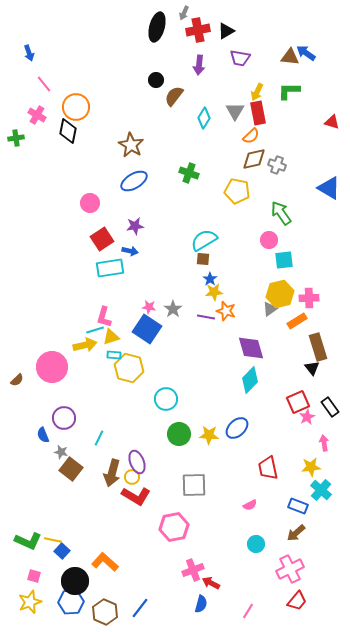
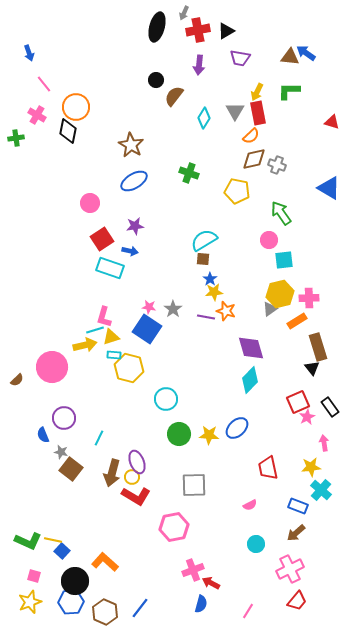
cyan rectangle at (110, 268): rotated 28 degrees clockwise
